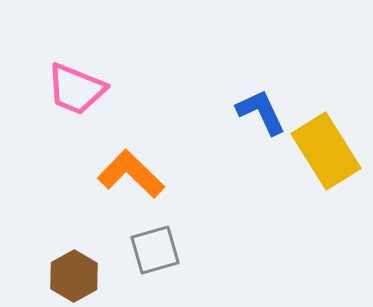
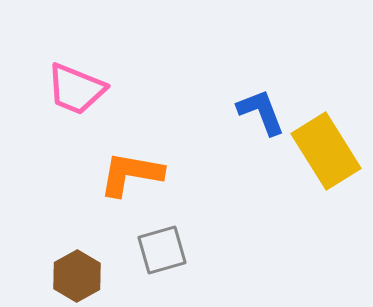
blue L-shape: rotated 4 degrees clockwise
orange L-shape: rotated 34 degrees counterclockwise
gray square: moved 7 px right
brown hexagon: moved 3 px right
